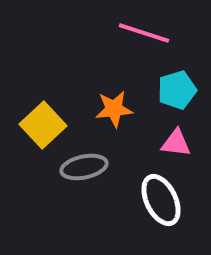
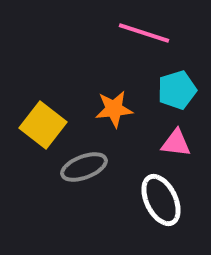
yellow square: rotated 9 degrees counterclockwise
gray ellipse: rotated 9 degrees counterclockwise
